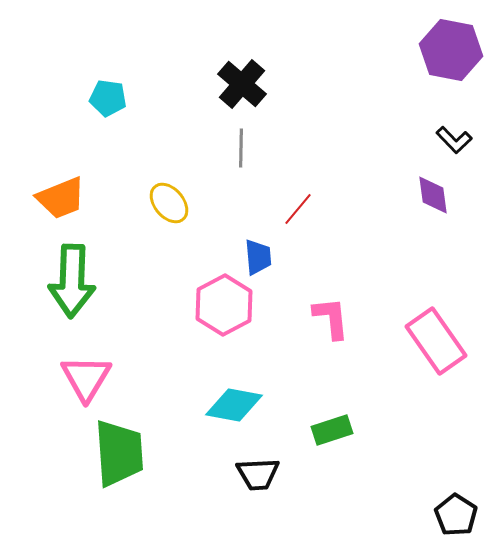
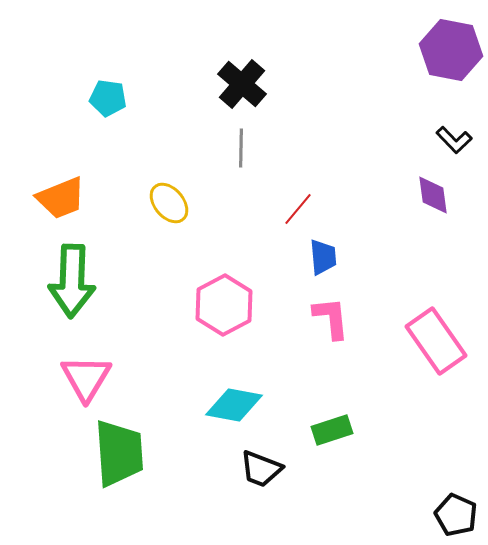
blue trapezoid: moved 65 px right
black trapezoid: moved 3 px right, 5 px up; rotated 24 degrees clockwise
black pentagon: rotated 9 degrees counterclockwise
